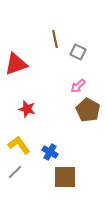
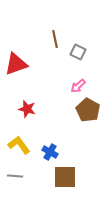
gray line: moved 4 px down; rotated 49 degrees clockwise
